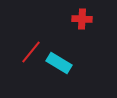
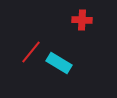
red cross: moved 1 px down
